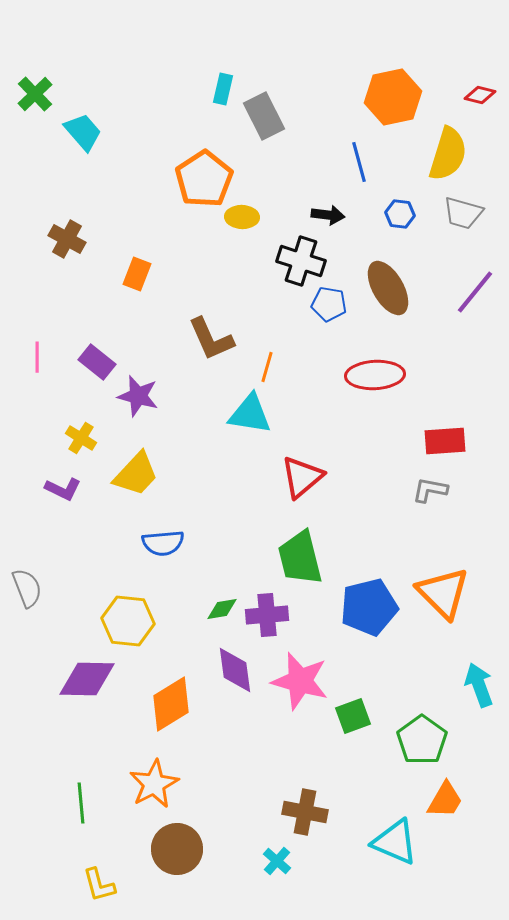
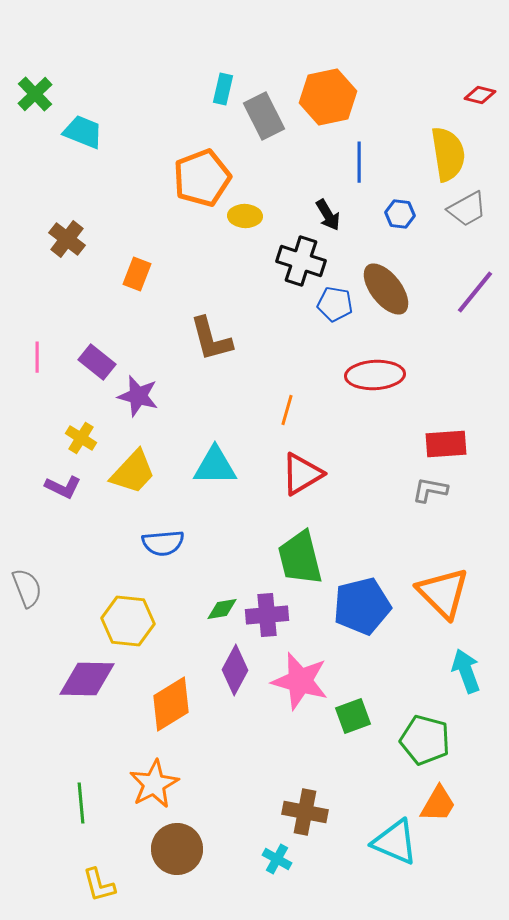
orange hexagon at (393, 97): moved 65 px left
cyan trapezoid at (83, 132): rotated 27 degrees counterclockwise
yellow semicircle at (448, 154): rotated 26 degrees counterclockwise
blue line at (359, 162): rotated 15 degrees clockwise
orange pentagon at (204, 179): moved 2 px left, 1 px up; rotated 12 degrees clockwise
gray trapezoid at (463, 213): moved 4 px right, 4 px up; rotated 45 degrees counterclockwise
black arrow at (328, 215): rotated 52 degrees clockwise
yellow ellipse at (242, 217): moved 3 px right, 1 px up
brown cross at (67, 239): rotated 9 degrees clockwise
brown ellipse at (388, 288): moved 2 px left, 1 px down; rotated 8 degrees counterclockwise
blue pentagon at (329, 304): moved 6 px right
brown L-shape at (211, 339): rotated 9 degrees clockwise
orange line at (267, 367): moved 20 px right, 43 px down
cyan triangle at (250, 414): moved 35 px left, 52 px down; rotated 9 degrees counterclockwise
red rectangle at (445, 441): moved 1 px right, 3 px down
yellow trapezoid at (136, 474): moved 3 px left, 2 px up
red triangle at (302, 477): moved 3 px up; rotated 9 degrees clockwise
purple L-shape at (63, 489): moved 2 px up
blue pentagon at (369, 607): moved 7 px left, 1 px up
purple diamond at (235, 670): rotated 36 degrees clockwise
cyan arrow at (479, 685): moved 13 px left, 14 px up
green pentagon at (422, 740): moved 3 px right; rotated 21 degrees counterclockwise
orange trapezoid at (445, 800): moved 7 px left, 4 px down
cyan cross at (277, 861): moved 2 px up; rotated 12 degrees counterclockwise
